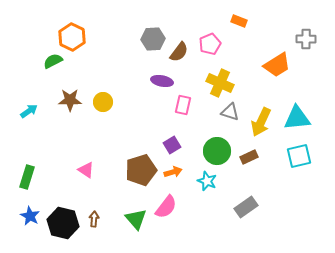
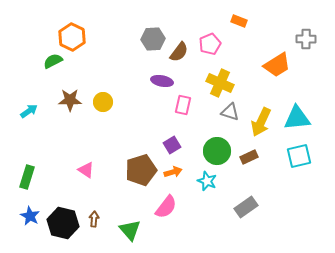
green triangle: moved 6 px left, 11 px down
